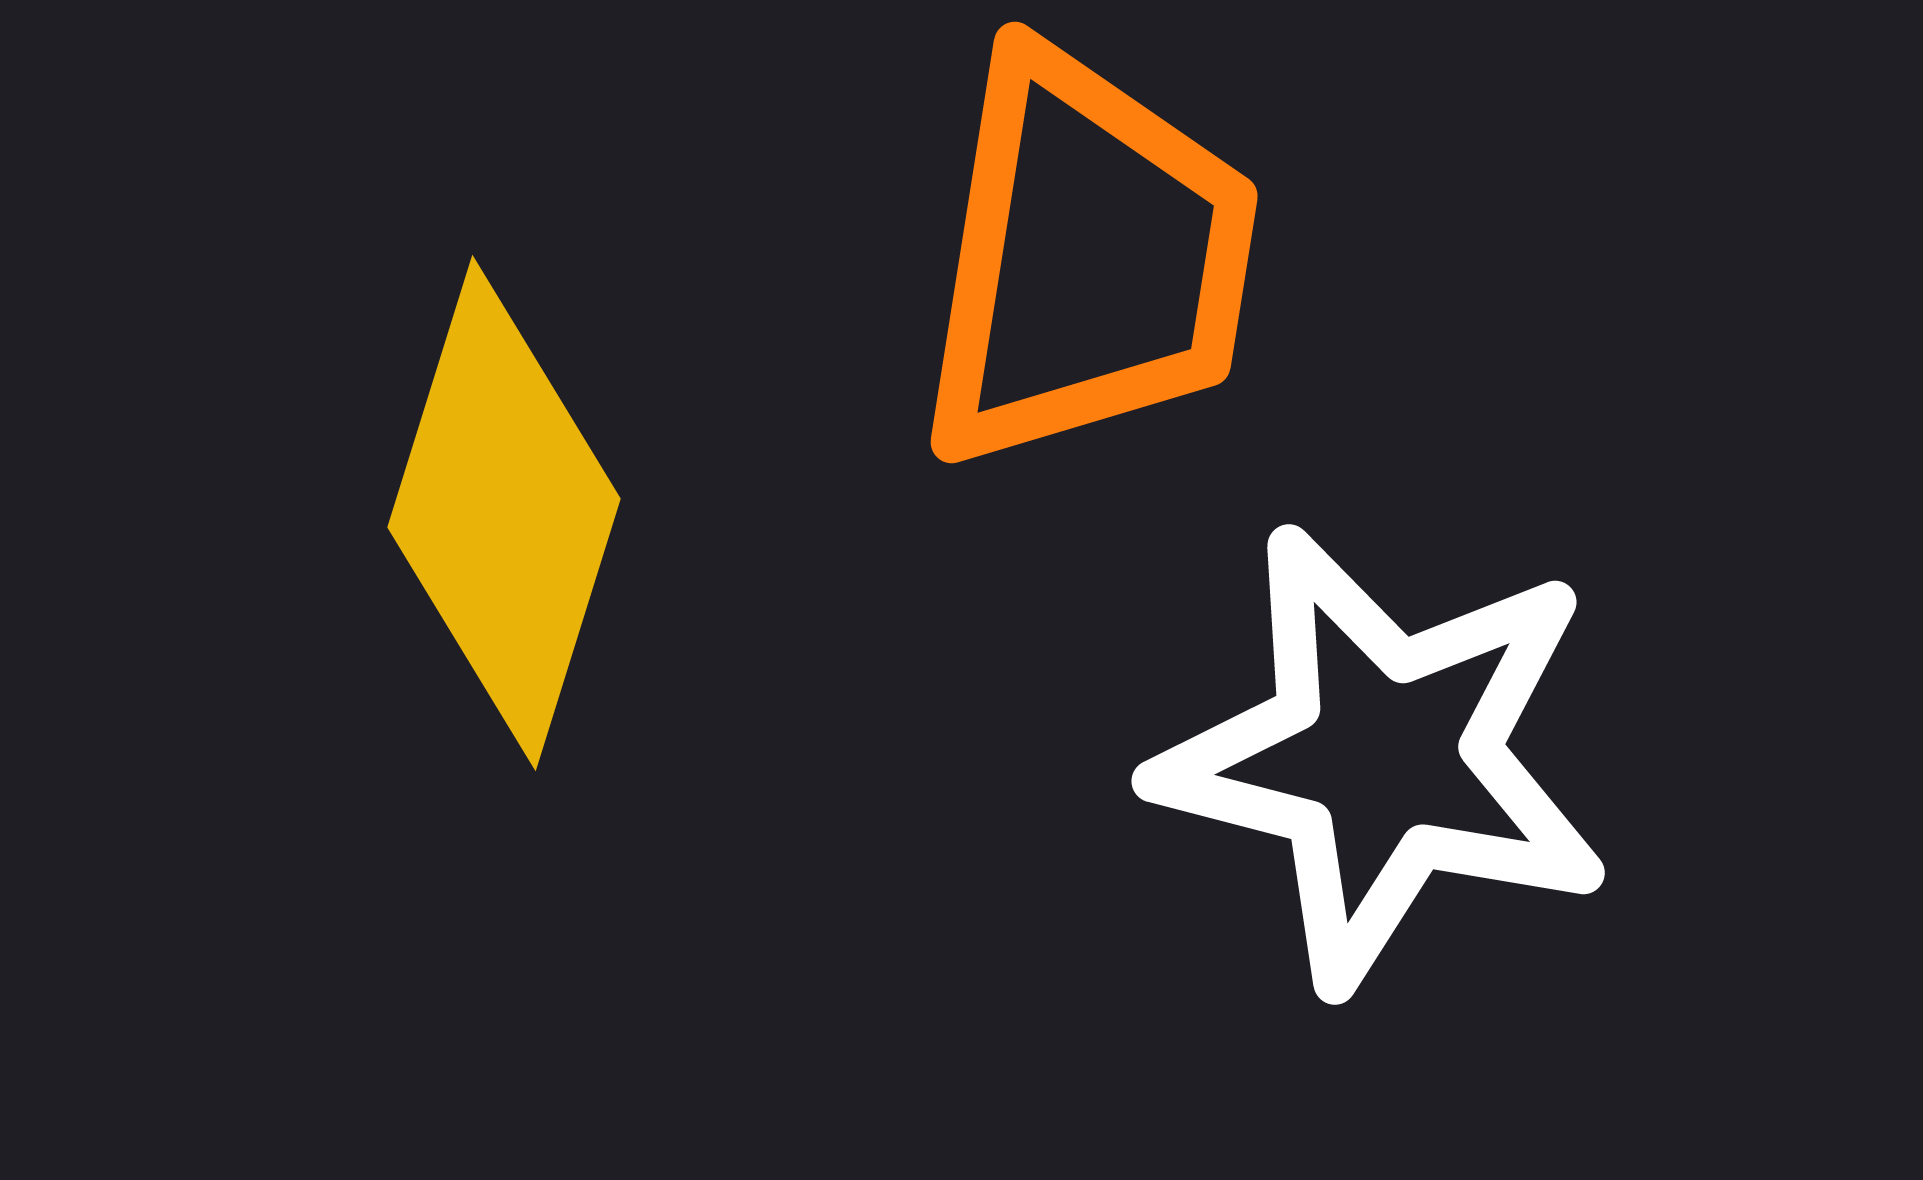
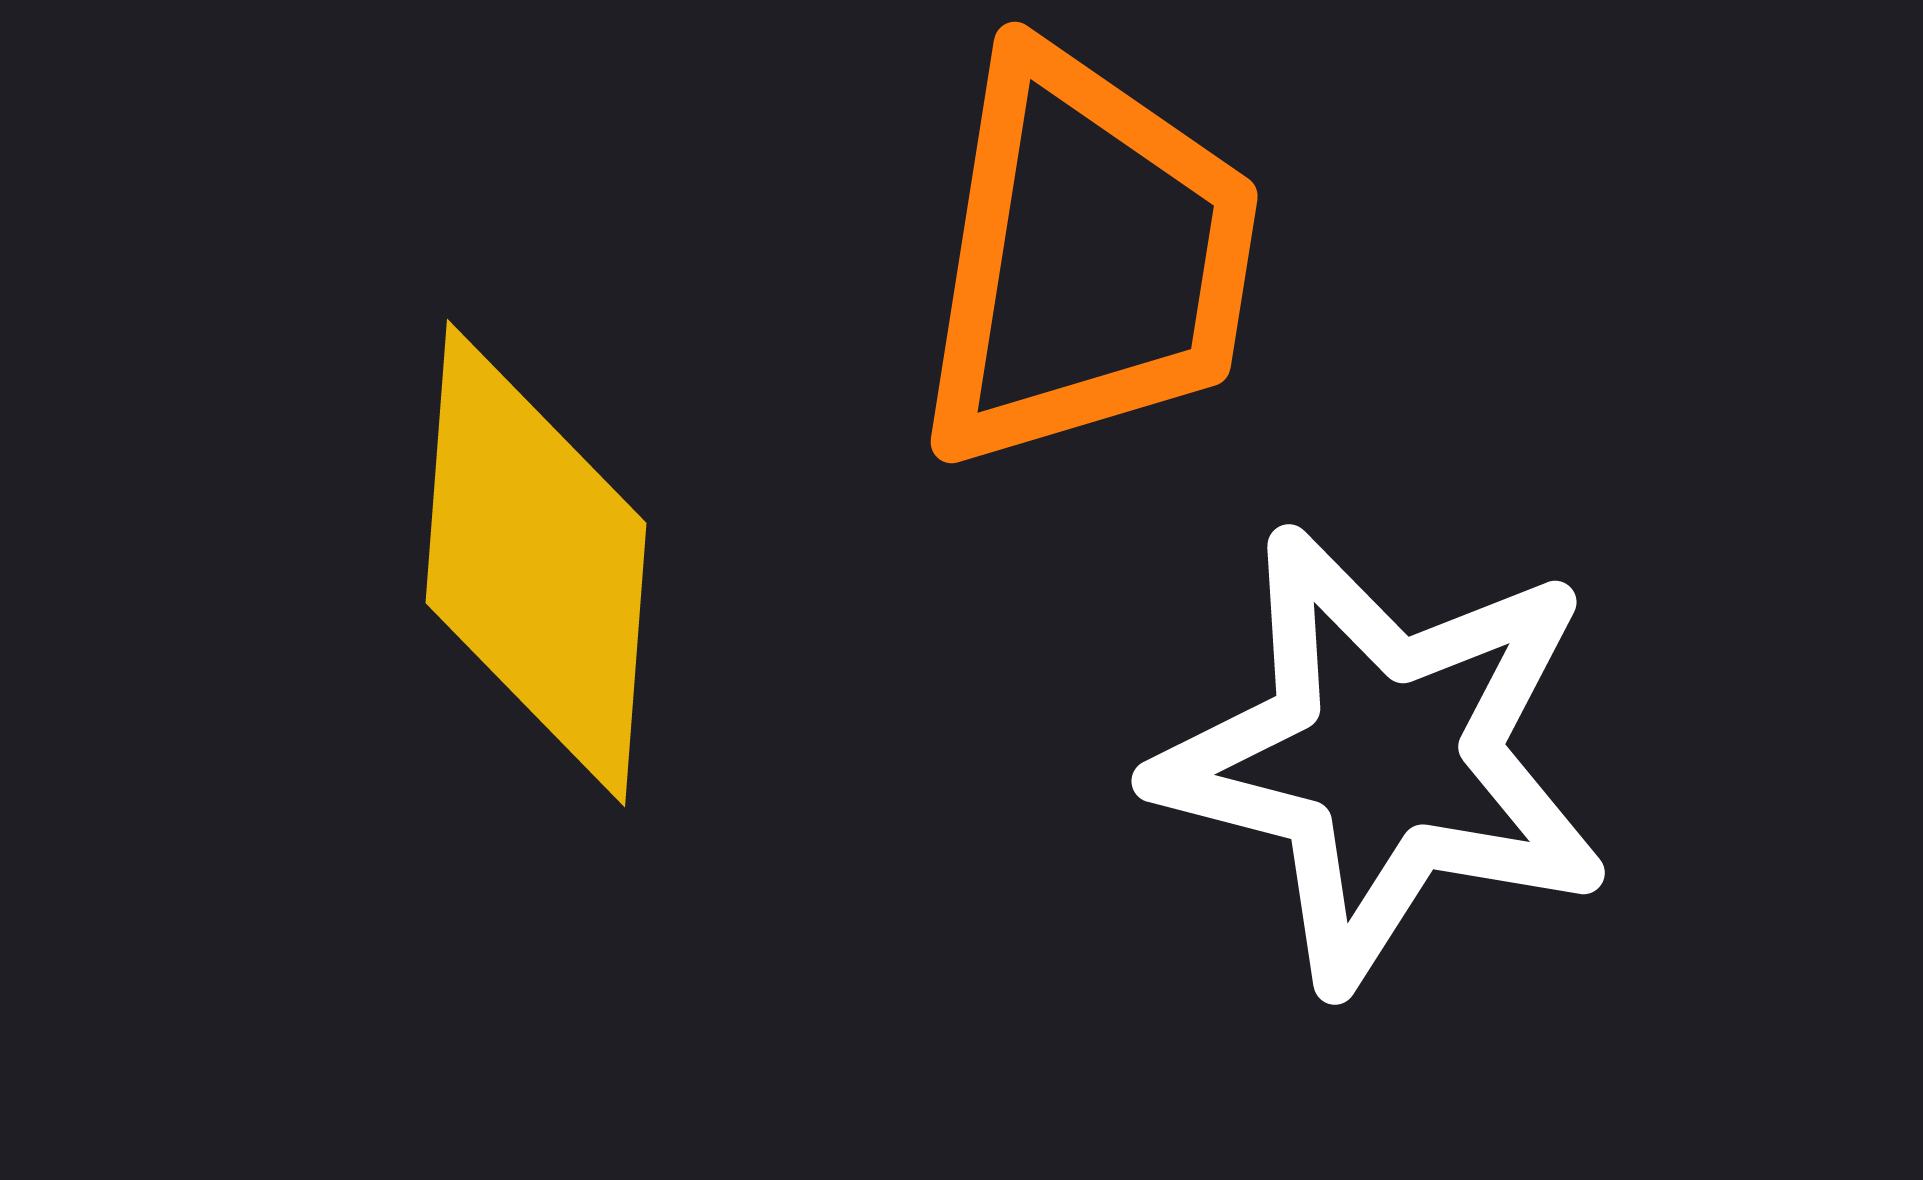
yellow diamond: moved 32 px right, 50 px down; rotated 13 degrees counterclockwise
